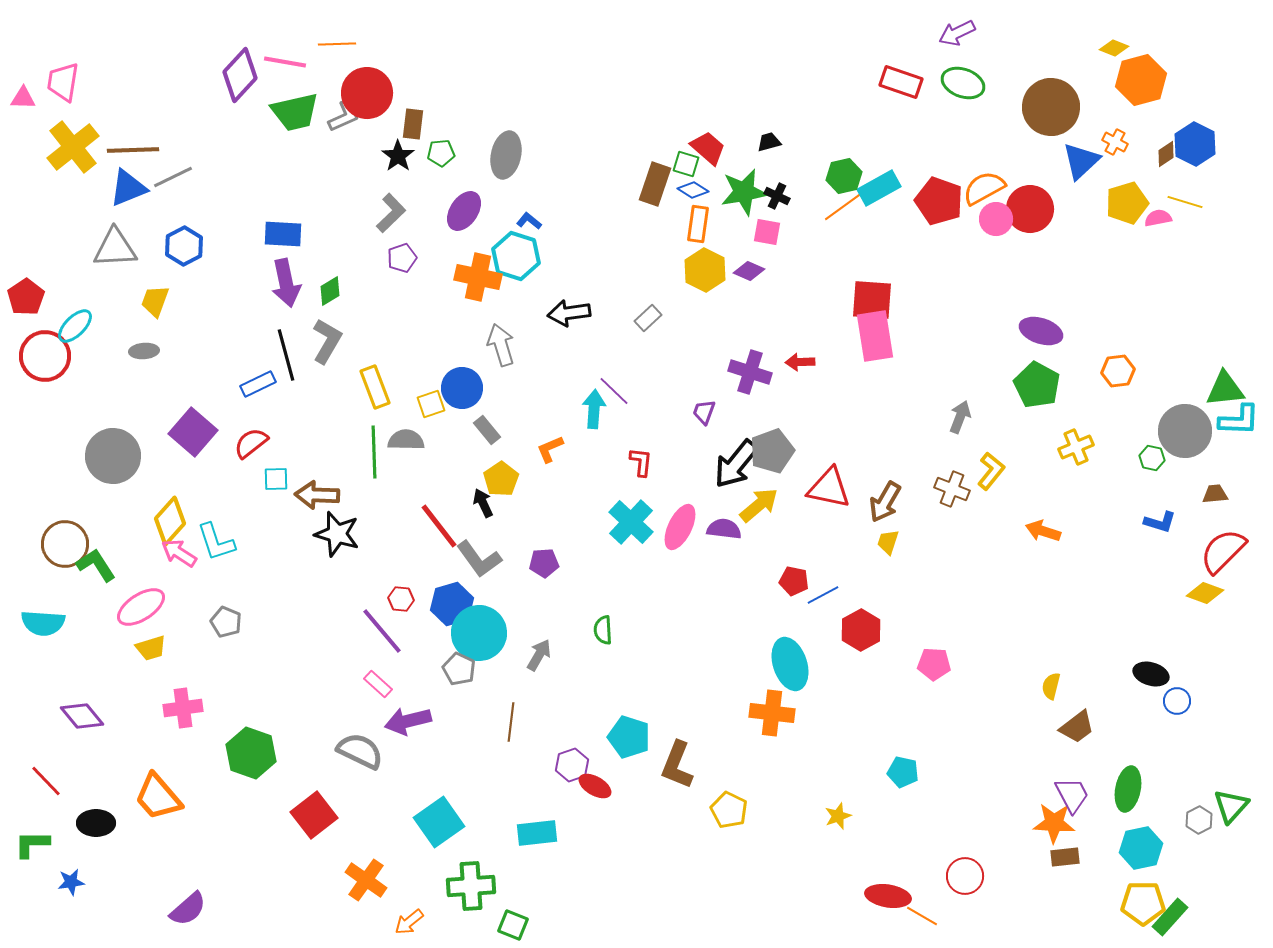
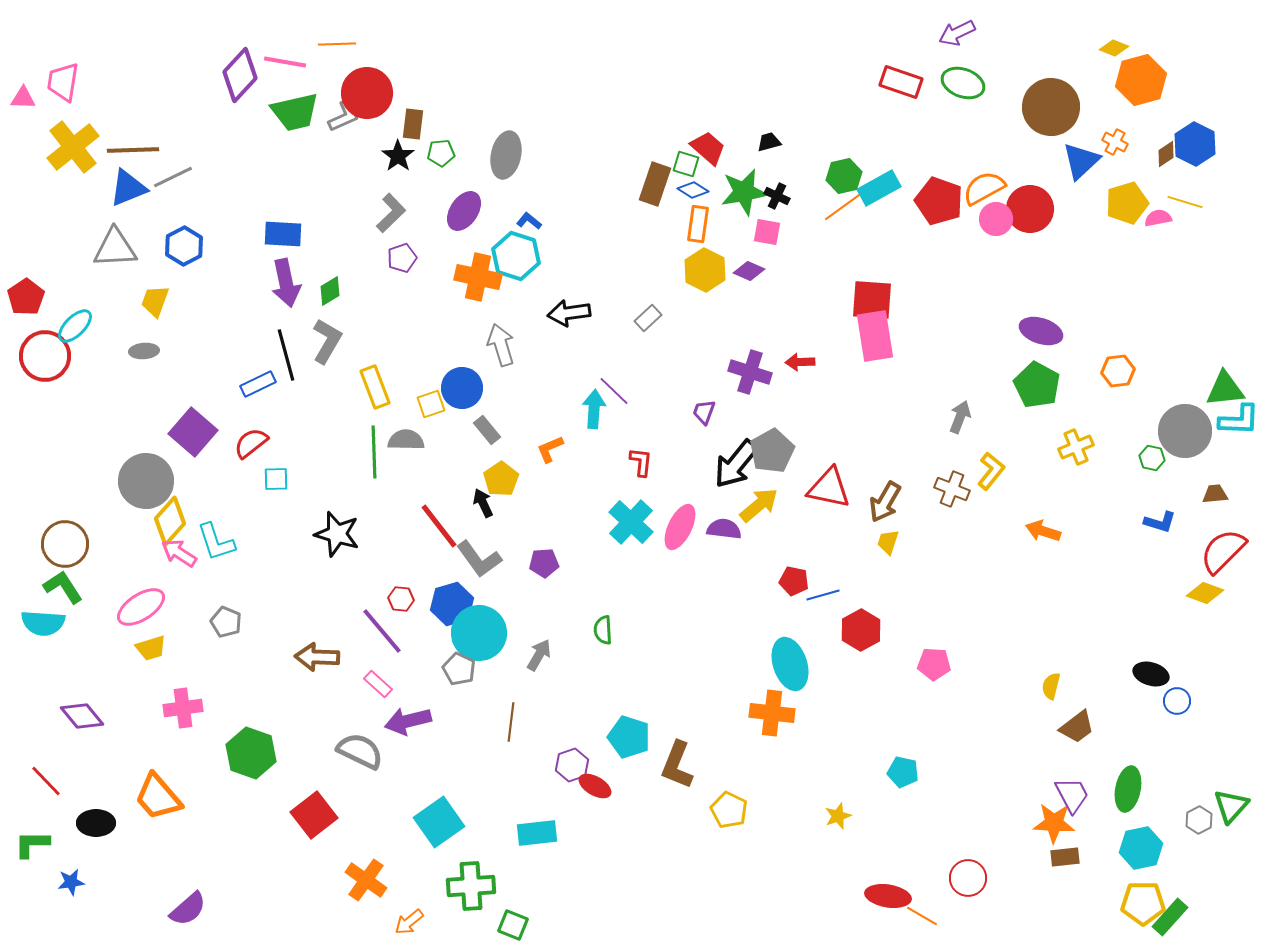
gray pentagon at (772, 451): rotated 9 degrees counterclockwise
gray circle at (113, 456): moved 33 px right, 25 px down
brown arrow at (317, 495): moved 162 px down
green L-shape at (96, 565): moved 33 px left, 22 px down
blue line at (823, 595): rotated 12 degrees clockwise
red circle at (965, 876): moved 3 px right, 2 px down
